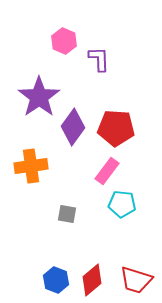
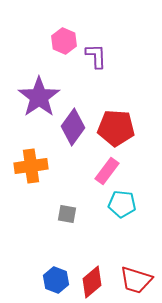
purple L-shape: moved 3 px left, 3 px up
red diamond: moved 2 px down
